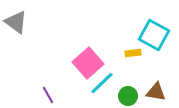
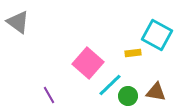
gray triangle: moved 2 px right
cyan square: moved 3 px right
pink square: rotated 8 degrees counterclockwise
cyan line: moved 8 px right, 2 px down
purple line: moved 1 px right
